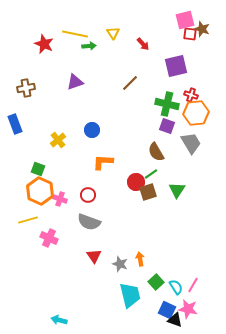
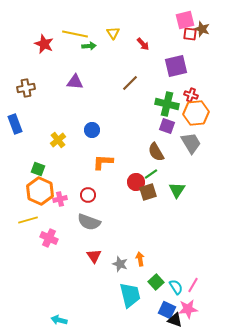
purple triangle at (75, 82): rotated 24 degrees clockwise
pink cross at (60, 199): rotated 32 degrees counterclockwise
pink star at (188, 309): rotated 18 degrees counterclockwise
